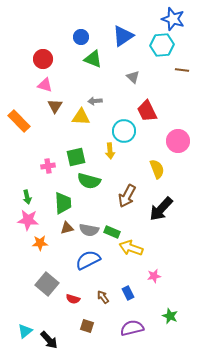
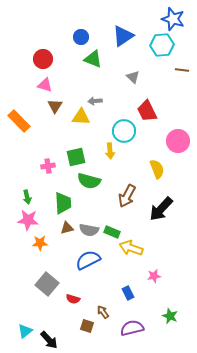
brown arrow at (103, 297): moved 15 px down
